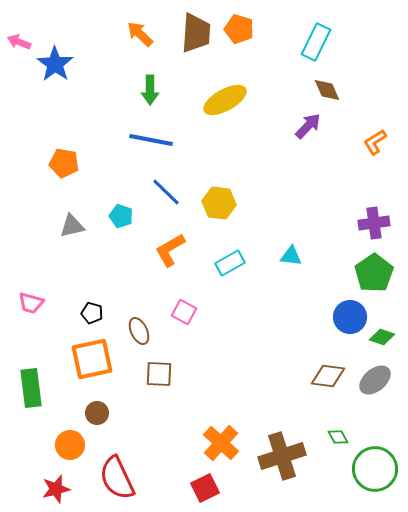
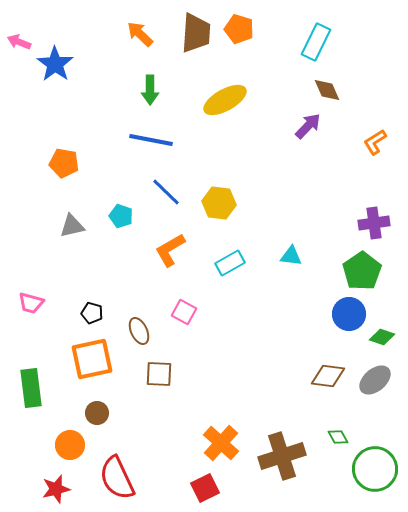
green pentagon at (374, 273): moved 12 px left, 2 px up
blue circle at (350, 317): moved 1 px left, 3 px up
